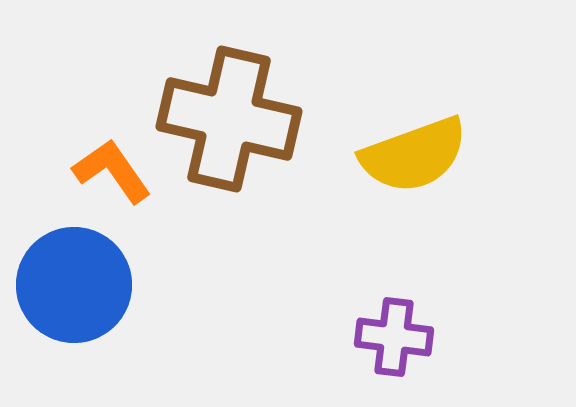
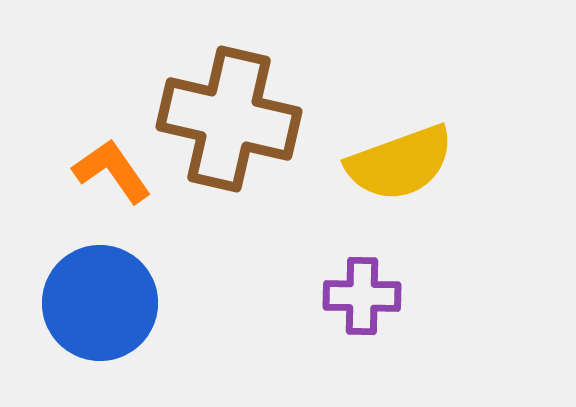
yellow semicircle: moved 14 px left, 8 px down
blue circle: moved 26 px right, 18 px down
purple cross: moved 32 px left, 41 px up; rotated 6 degrees counterclockwise
